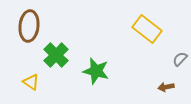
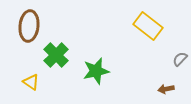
yellow rectangle: moved 1 px right, 3 px up
green star: rotated 28 degrees counterclockwise
brown arrow: moved 2 px down
